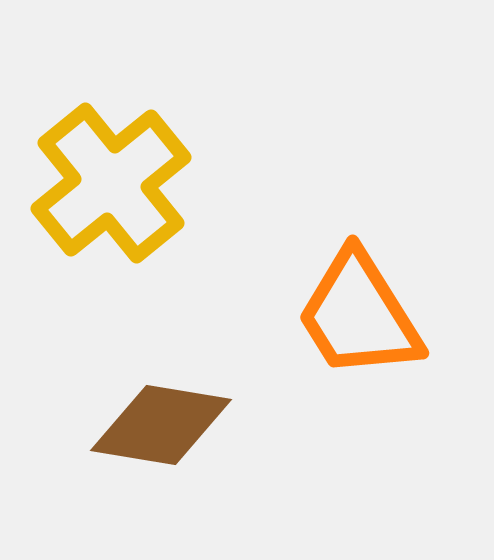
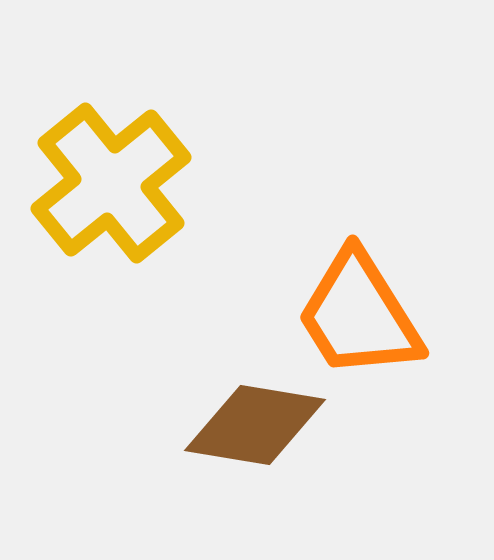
brown diamond: moved 94 px right
